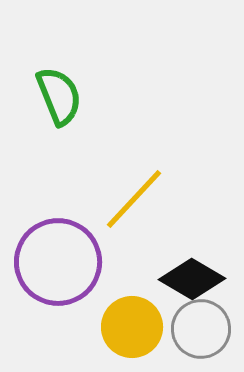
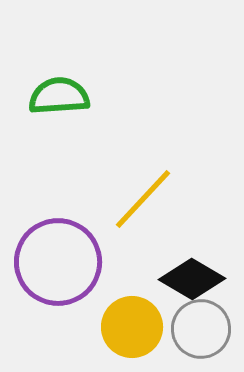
green semicircle: rotated 72 degrees counterclockwise
yellow line: moved 9 px right
